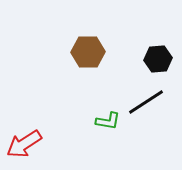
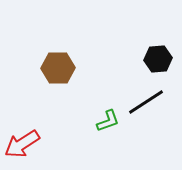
brown hexagon: moved 30 px left, 16 px down
green L-shape: rotated 30 degrees counterclockwise
red arrow: moved 2 px left
